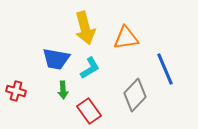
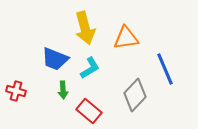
blue trapezoid: moved 1 px left; rotated 12 degrees clockwise
red rectangle: rotated 15 degrees counterclockwise
